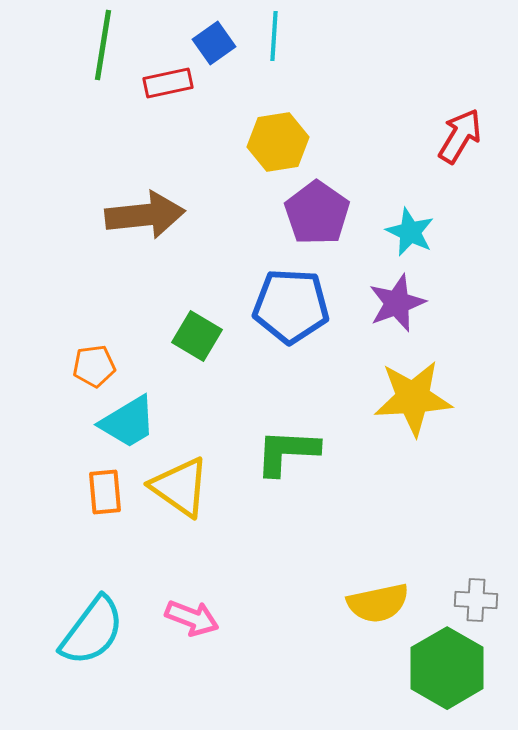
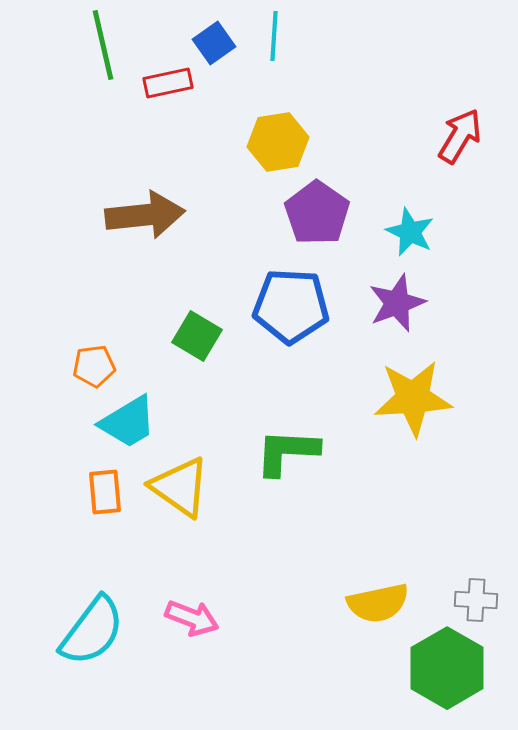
green line: rotated 22 degrees counterclockwise
